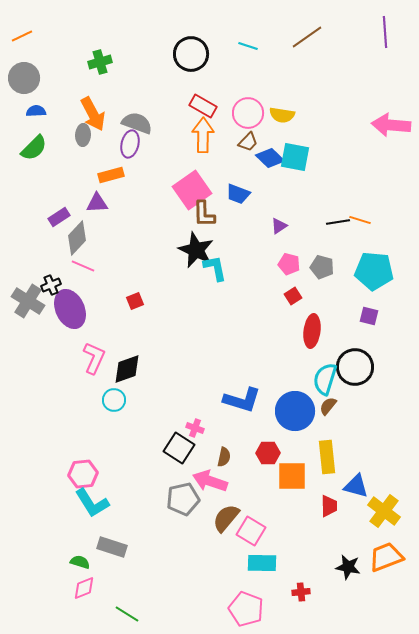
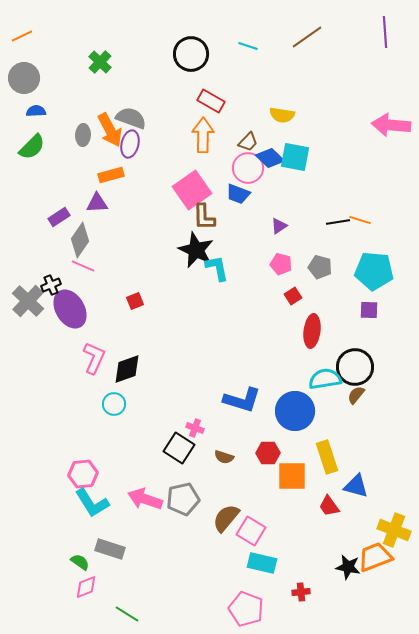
green cross at (100, 62): rotated 30 degrees counterclockwise
red rectangle at (203, 106): moved 8 px right, 5 px up
pink circle at (248, 113): moved 55 px down
orange arrow at (93, 114): moved 17 px right, 16 px down
gray semicircle at (137, 123): moved 6 px left, 5 px up
green semicircle at (34, 148): moved 2 px left, 1 px up
brown L-shape at (204, 214): moved 3 px down
gray diamond at (77, 238): moved 3 px right, 2 px down; rotated 8 degrees counterclockwise
pink pentagon at (289, 264): moved 8 px left
gray pentagon at (322, 267): moved 2 px left
cyan L-shape at (215, 268): moved 2 px right
gray cross at (28, 301): rotated 12 degrees clockwise
purple ellipse at (70, 309): rotated 6 degrees counterclockwise
purple square at (369, 316): moved 6 px up; rotated 12 degrees counterclockwise
cyan semicircle at (325, 379): rotated 64 degrees clockwise
cyan circle at (114, 400): moved 4 px down
brown semicircle at (328, 406): moved 28 px right, 11 px up
brown semicircle at (224, 457): rotated 96 degrees clockwise
yellow rectangle at (327, 457): rotated 12 degrees counterclockwise
pink arrow at (210, 481): moved 65 px left, 18 px down
red trapezoid at (329, 506): rotated 145 degrees clockwise
yellow cross at (384, 511): moved 10 px right, 19 px down; rotated 16 degrees counterclockwise
gray rectangle at (112, 547): moved 2 px left, 2 px down
orange trapezoid at (386, 557): moved 11 px left
green semicircle at (80, 562): rotated 18 degrees clockwise
cyan rectangle at (262, 563): rotated 12 degrees clockwise
pink diamond at (84, 588): moved 2 px right, 1 px up
